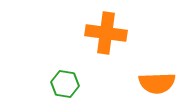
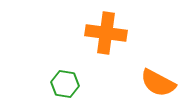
orange semicircle: moved 1 px right; rotated 30 degrees clockwise
